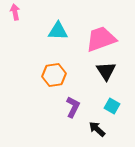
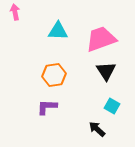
purple L-shape: moved 26 px left; rotated 115 degrees counterclockwise
